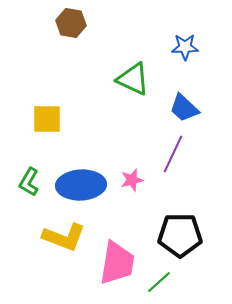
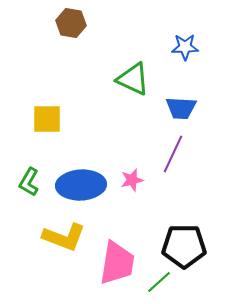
blue trapezoid: moved 3 px left; rotated 40 degrees counterclockwise
black pentagon: moved 4 px right, 11 px down
